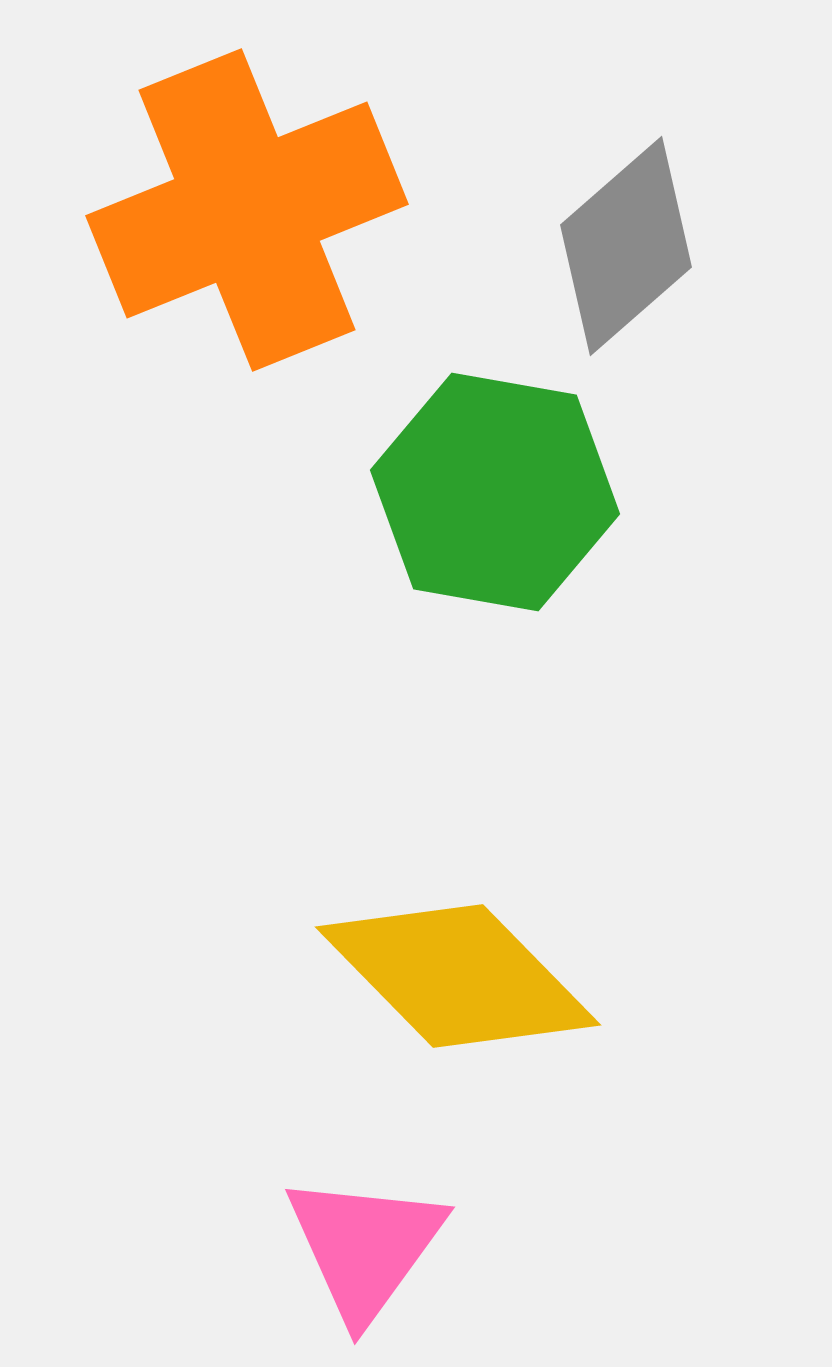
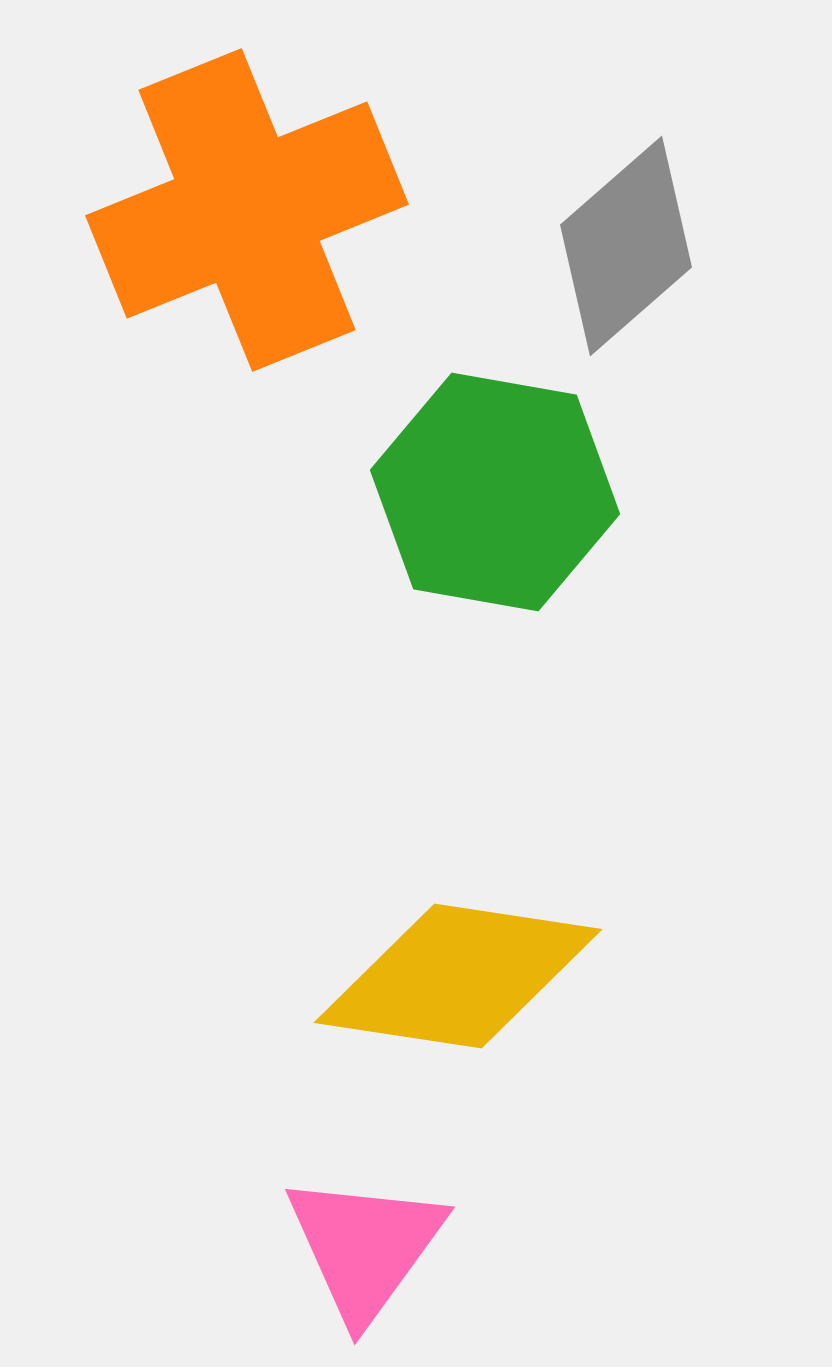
yellow diamond: rotated 37 degrees counterclockwise
